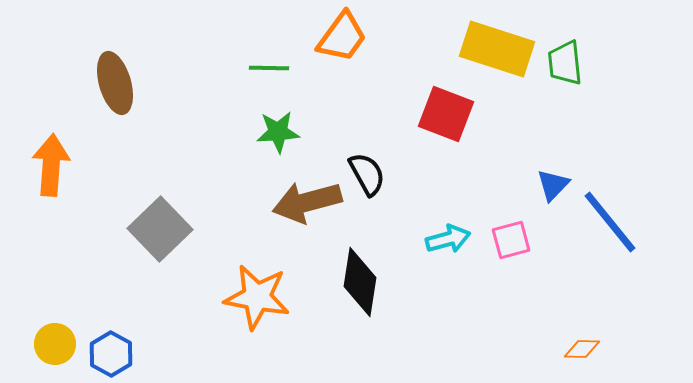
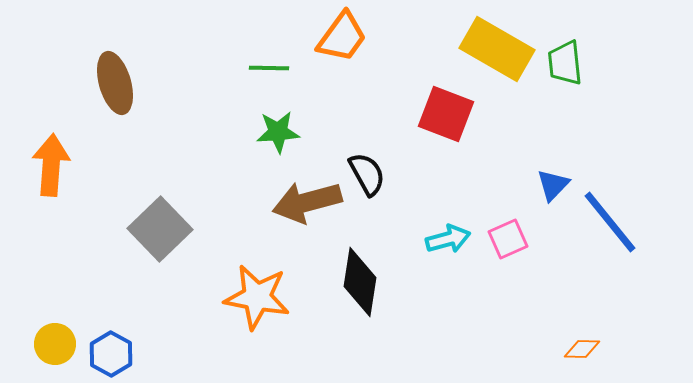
yellow rectangle: rotated 12 degrees clockwise
pink square: moved 3 px left, 1 px up; rotated 9 degrees counterclockwise
